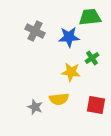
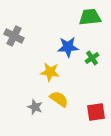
gray cross: moved 21 px left, 5 px down
blue star: moved 1 px left, 10 px down
yellow star: moved 21 px left
yellow semicircle: rotated 138 degrees counterclockwise
red square: moved 7 px down; rotated 18 degrees counterclockwise
